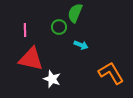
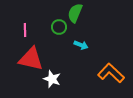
orange L-shape: rotated 16 degrees counterclockwise
